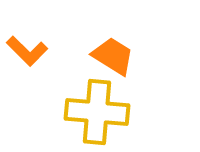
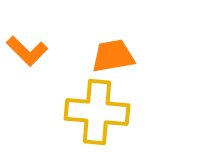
orange trapezoid: rotated 42 degrees counterclockwise
